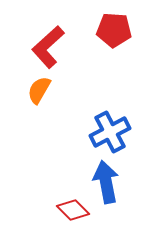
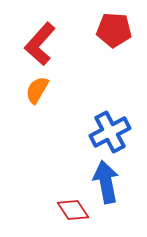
red L-shape: moved 8 px left, 3 px up; rotated 6 degrees counterclockwise
orange semicircle: moved 2 px left
red diamond: rotated 12 degrees clockwise
